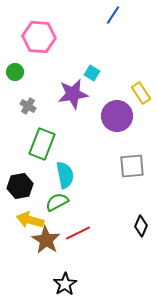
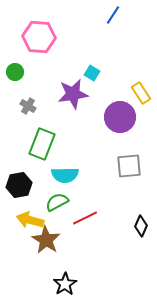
purple circle: moved 3 px right, 1 px down
gray square: moved 3 px left
cyan semicircle: rotated 100 degrees clockwise
black hexagon: moved 1 px left, 1 px up
red line: moved 7 px right, 15 px up
